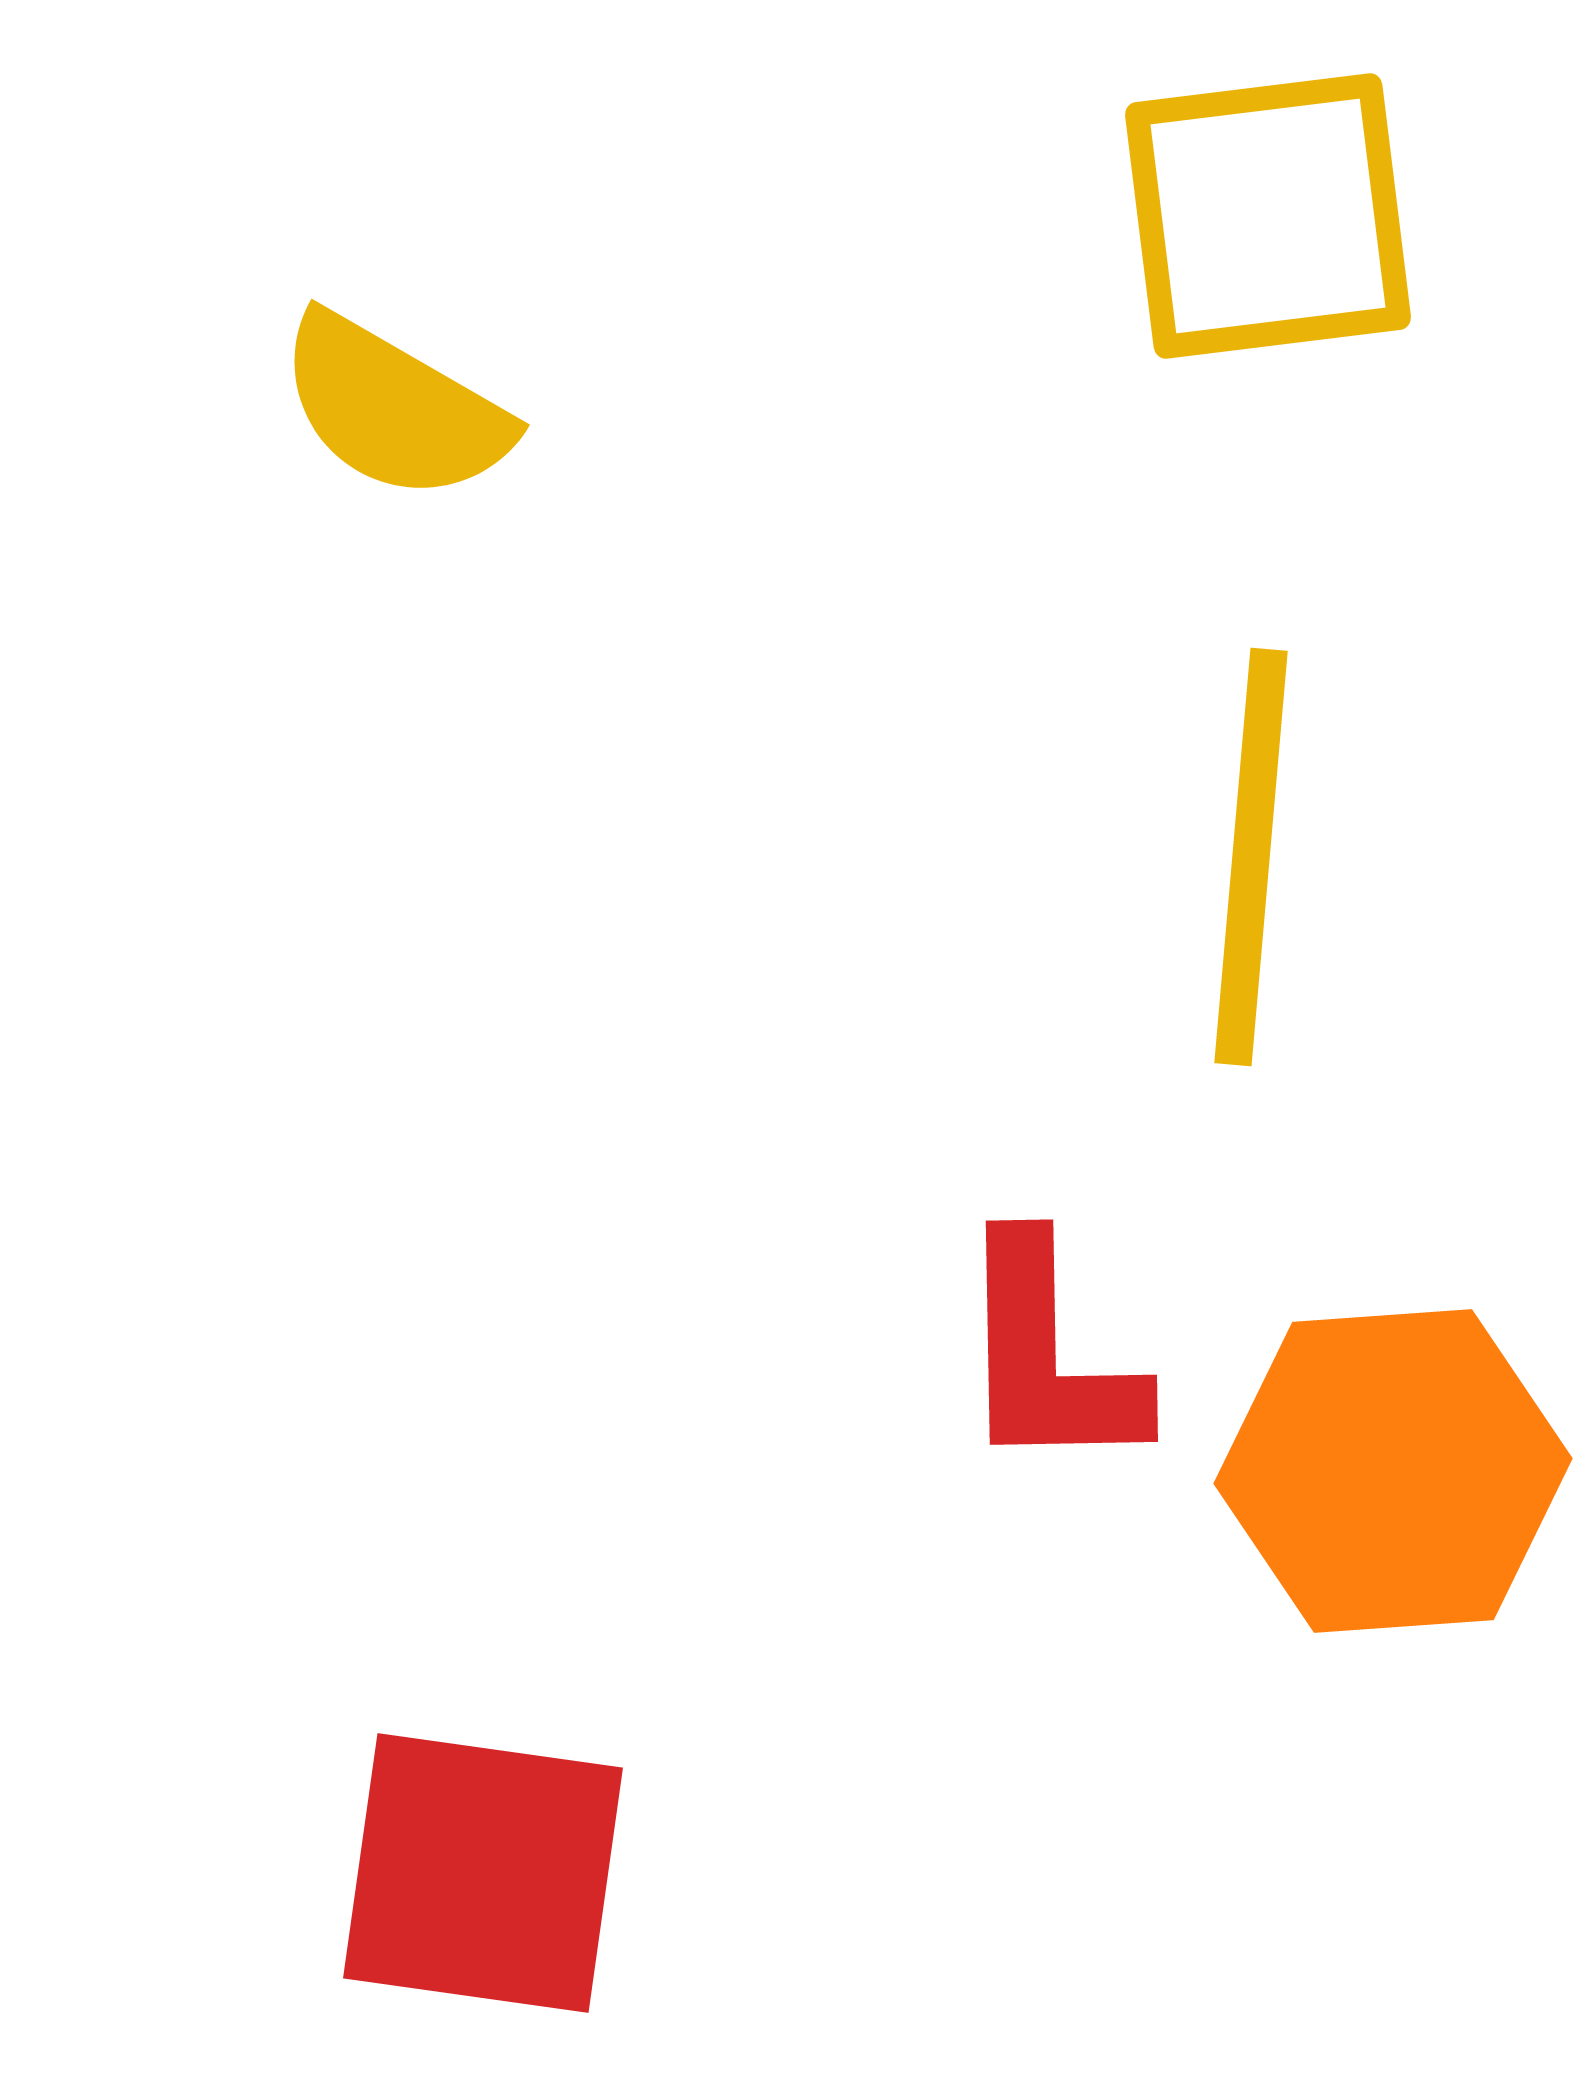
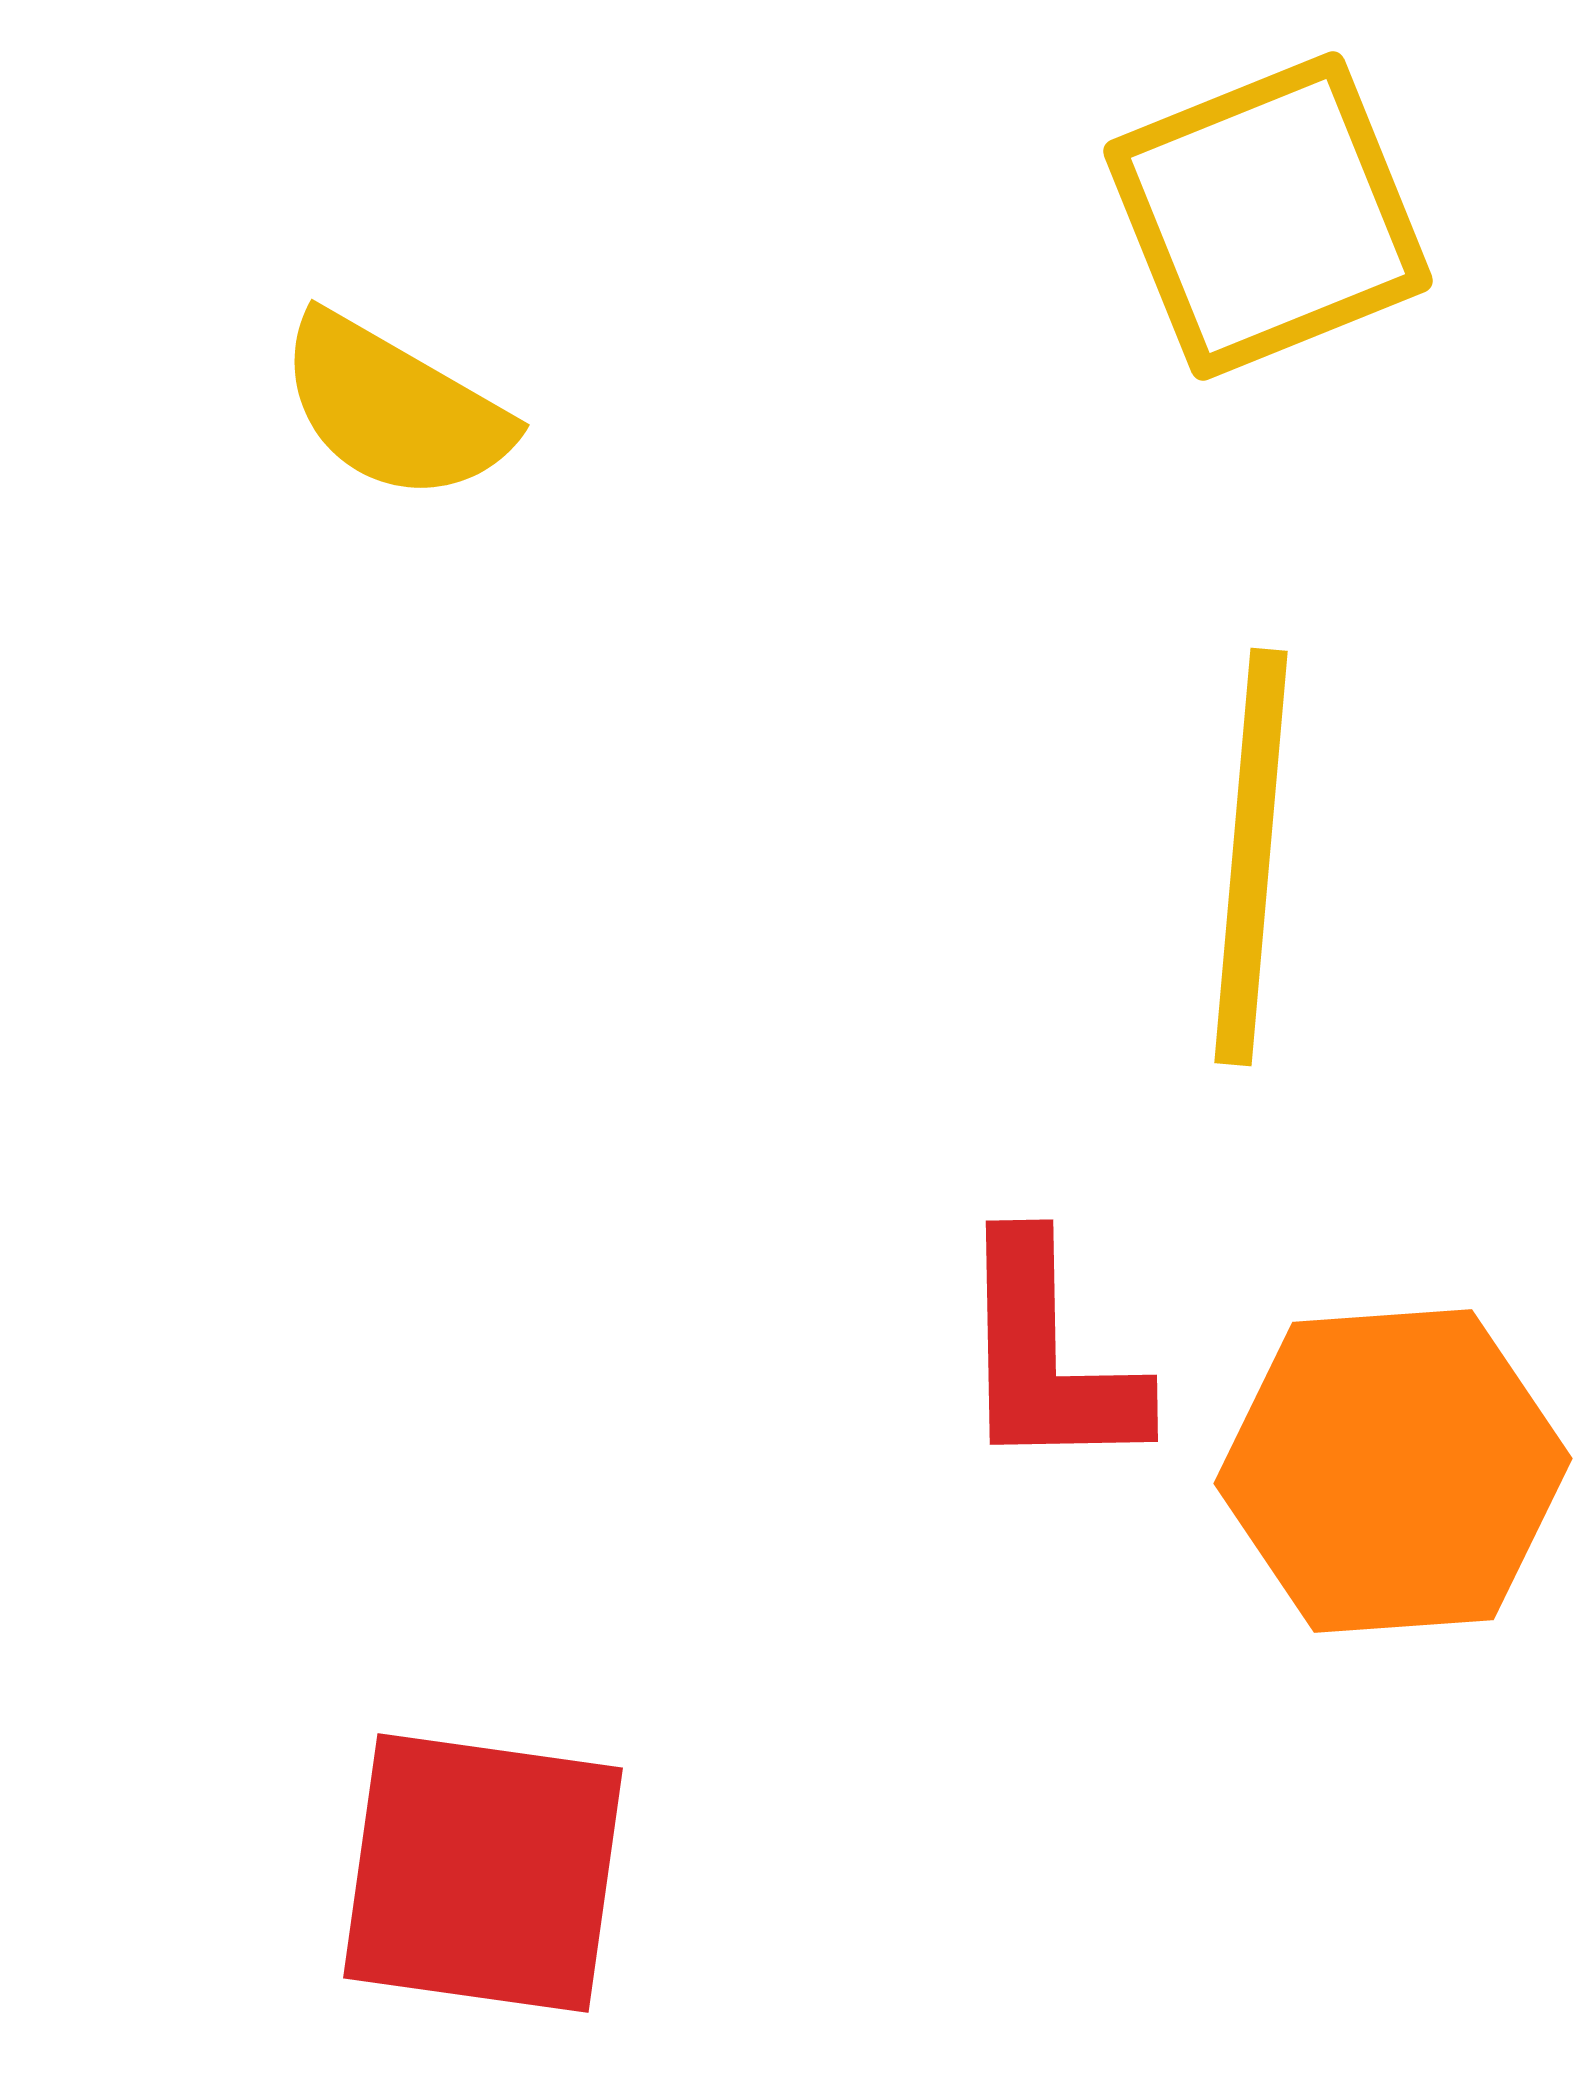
yellow square: rotated 15 degrees counterclockwise
